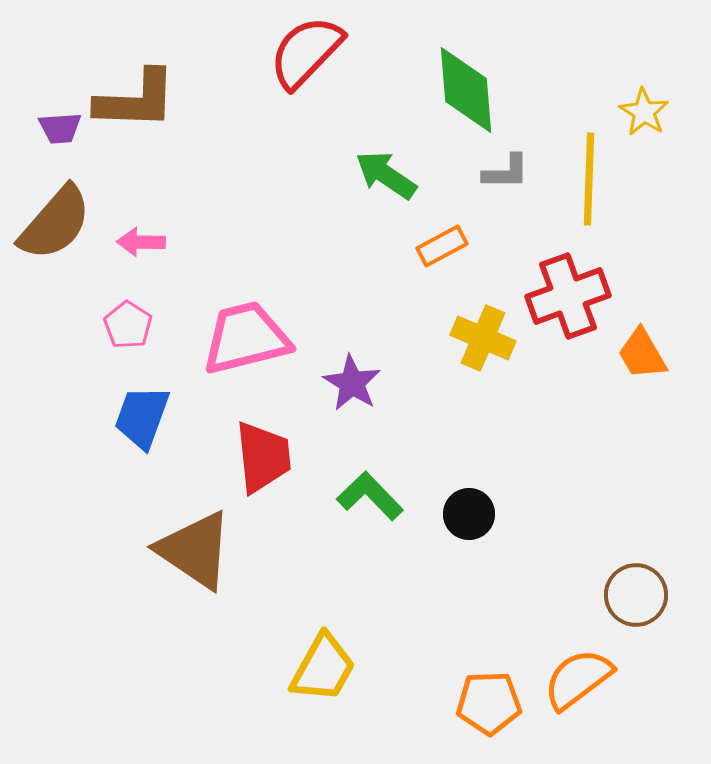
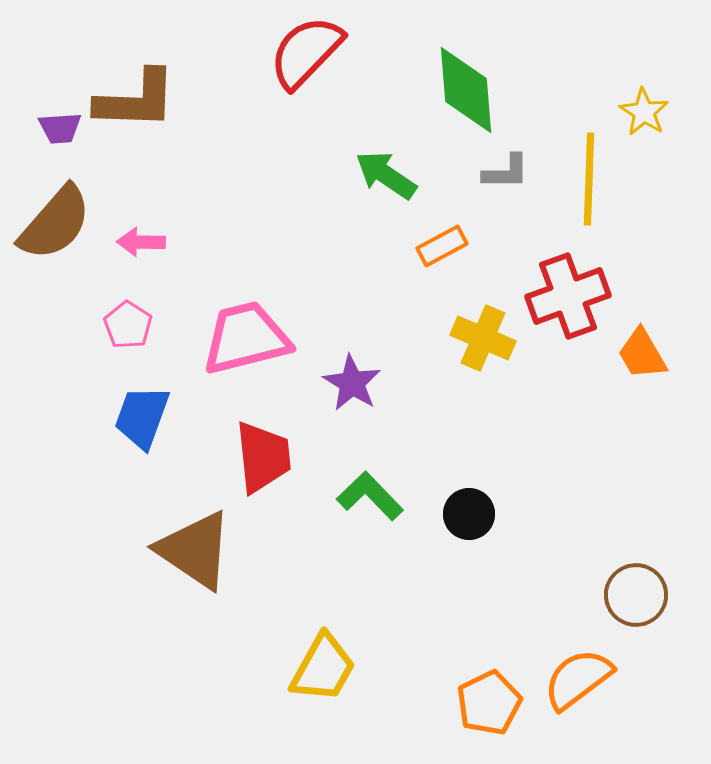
orange pentagon: rotated 24 degrees counterclockwise
